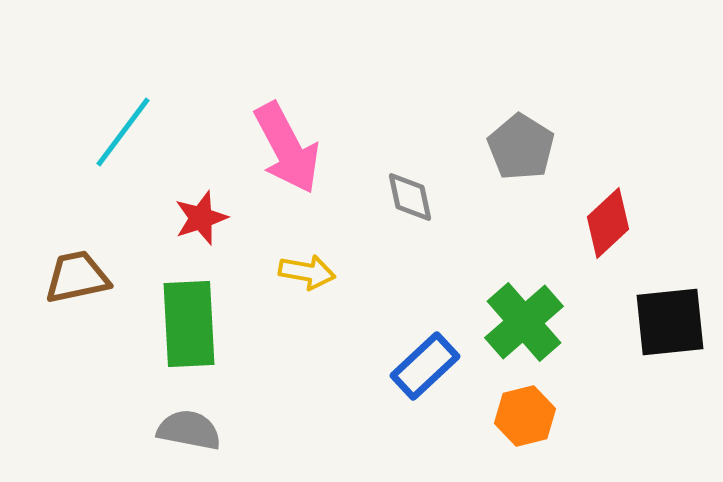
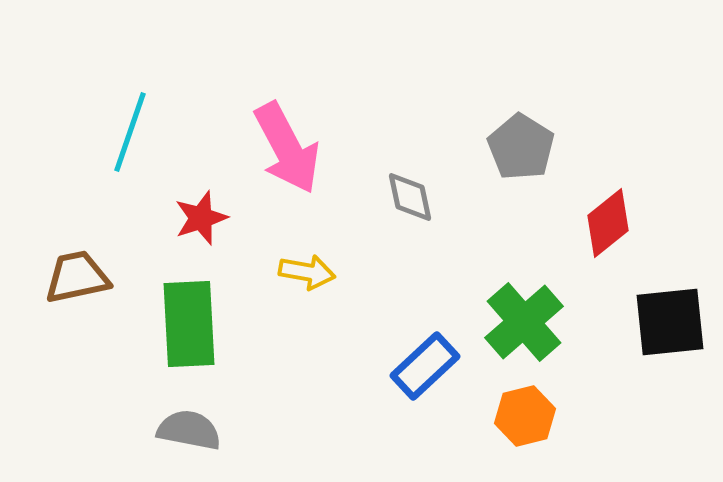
cyan line: moved 7 px right; rotated 18 degrees counterclockwise
red diamond: rotated 4 degrees clockwise
